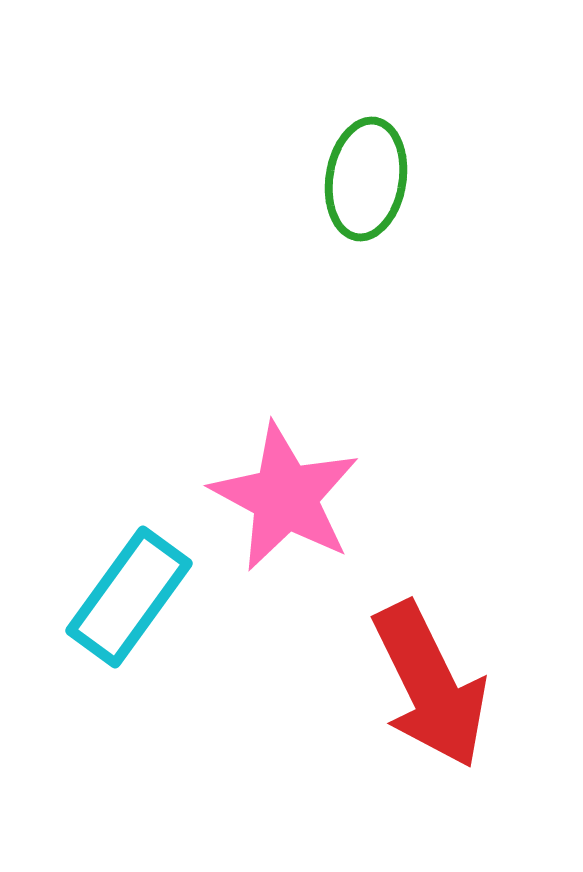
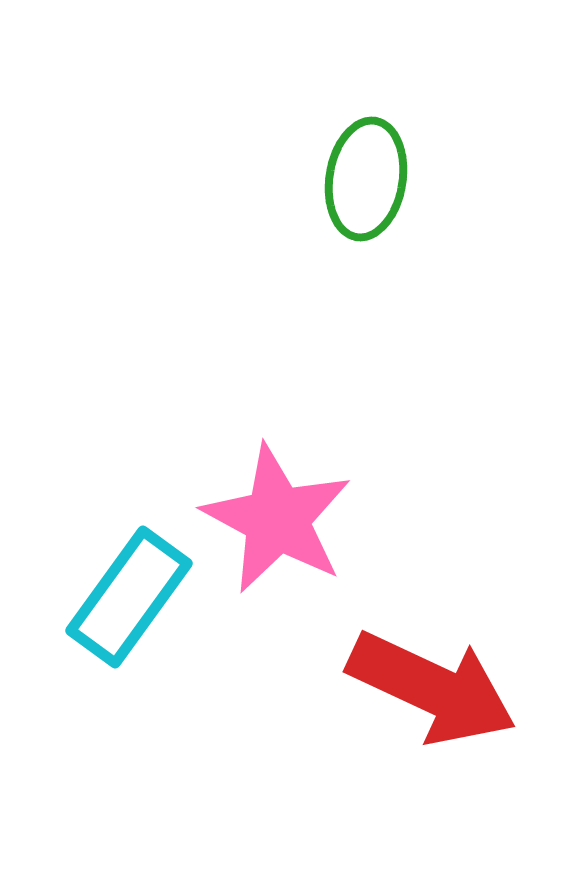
pink star: moved 8 px left, 22 px down
red arrow: moved 2 px right, 3 px down; rotated 39 degrees counterclockwise
